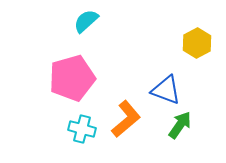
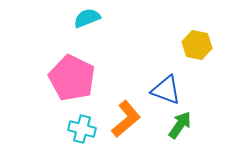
cyan semicircle: moved 1 px right, 3 px up; rotated 20 degrees clockwise
yellow hexagon: moved 2 px down; rotated 20 degrees counterclockwise
pink pentagon: rotated 30 degrees counterclockwise
